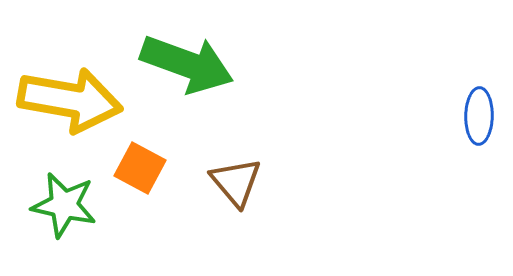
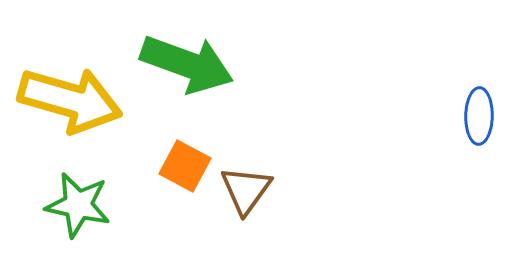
yellow arrow: rotated 6 degrees clockwise
orange square: moved 45 px right, 2 px up
brown triangle: moved 10 px right, 8 px down; rotated 16 degrees clockwise
green star: moved 14 px right
